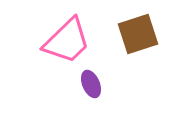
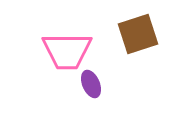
pink trapezoid: moved 10 px down; rotated 44 degrees clockwise
